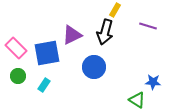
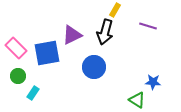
cyan rectangle: moved 11 px left, 8 px down
